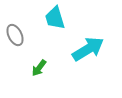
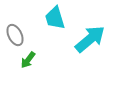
cyan arrow: moved 2 px right, 10 px up; rotated 8 degrees counterclockwise
green arrow: moved 11 px left, 8 px up
